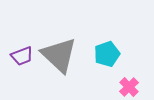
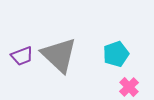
cyan pentagon: moved 9 px right
